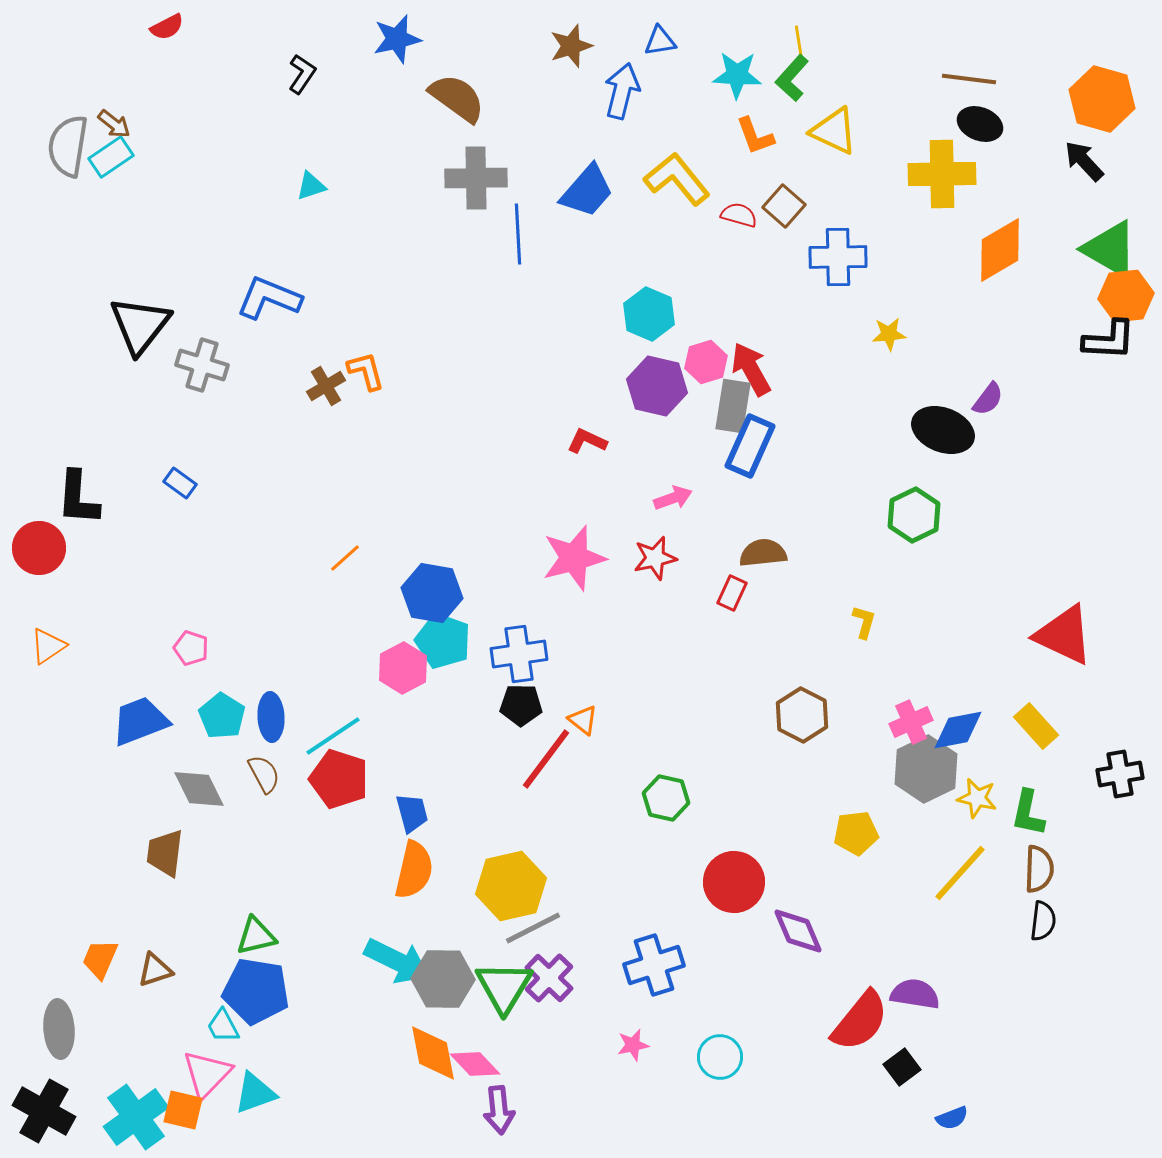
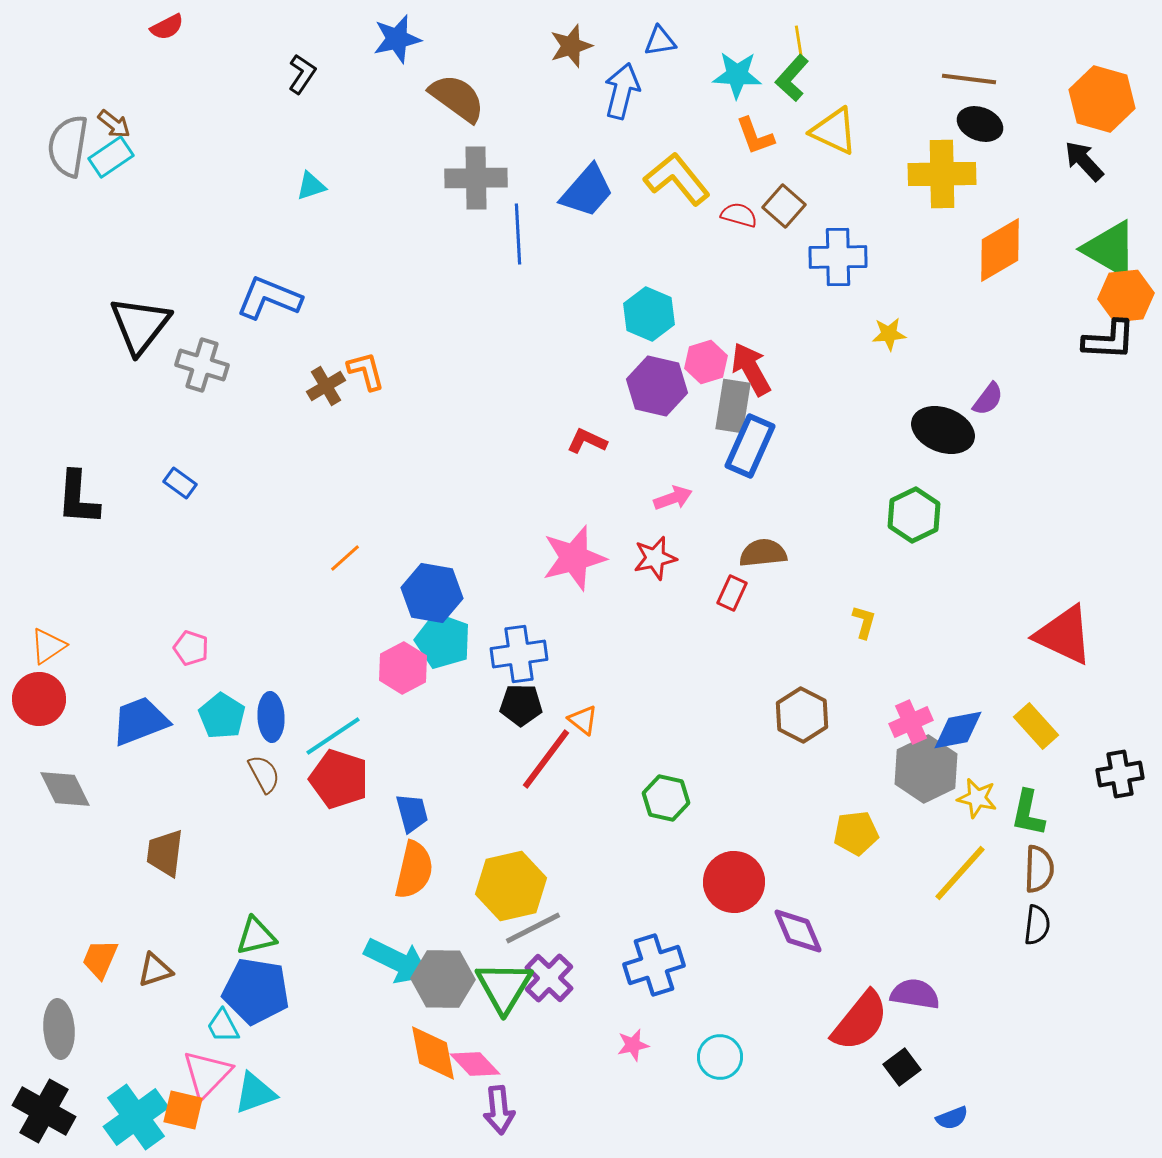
red circle at (39, 548): moved 151 px down
gray diamond at (199, 789): moved 134 px left
black semicircle at (1043, 921): moved 6 px left, 4 px down
